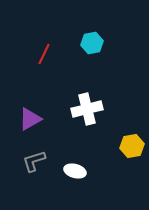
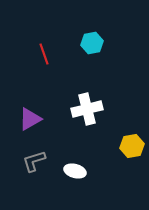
red line: rotated 45 degrees counterclockwise
